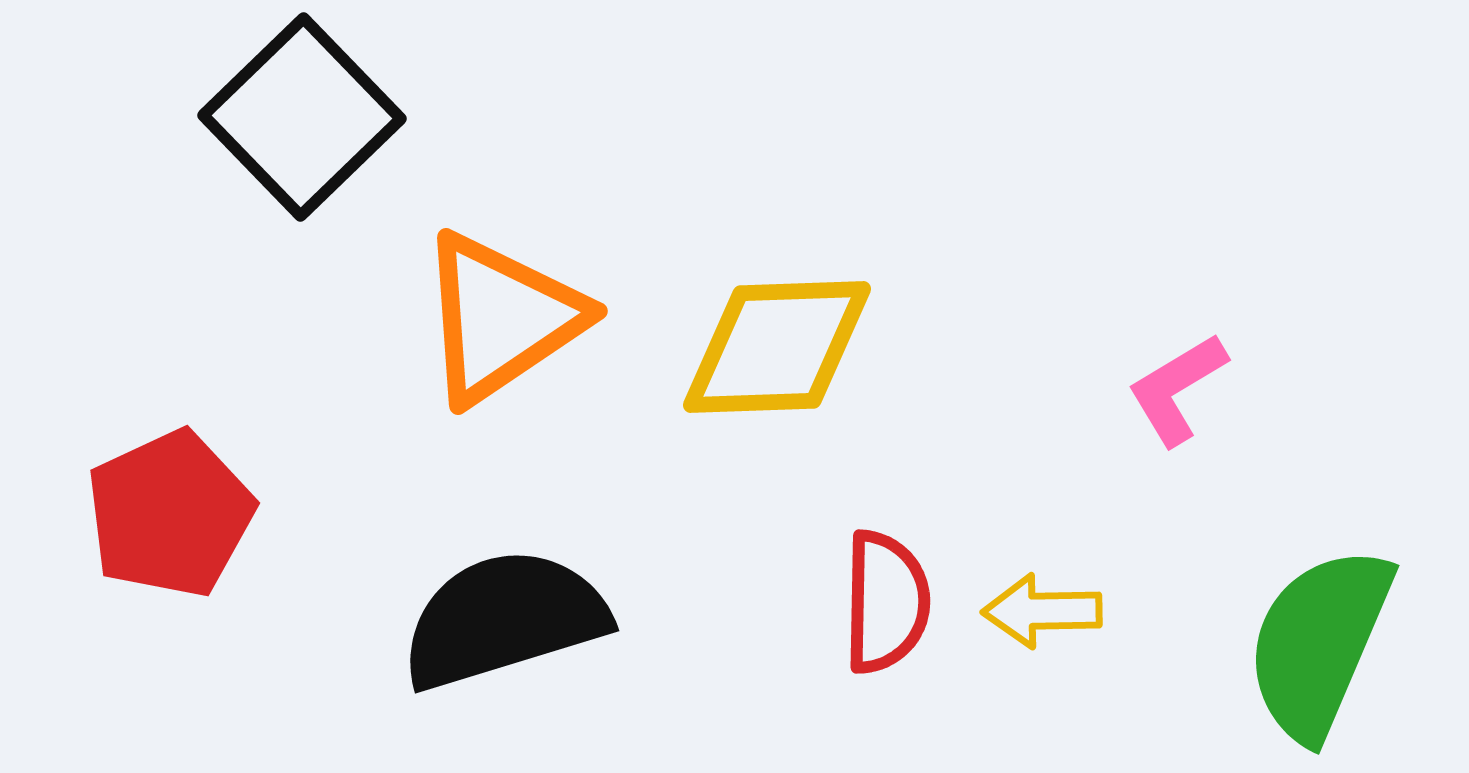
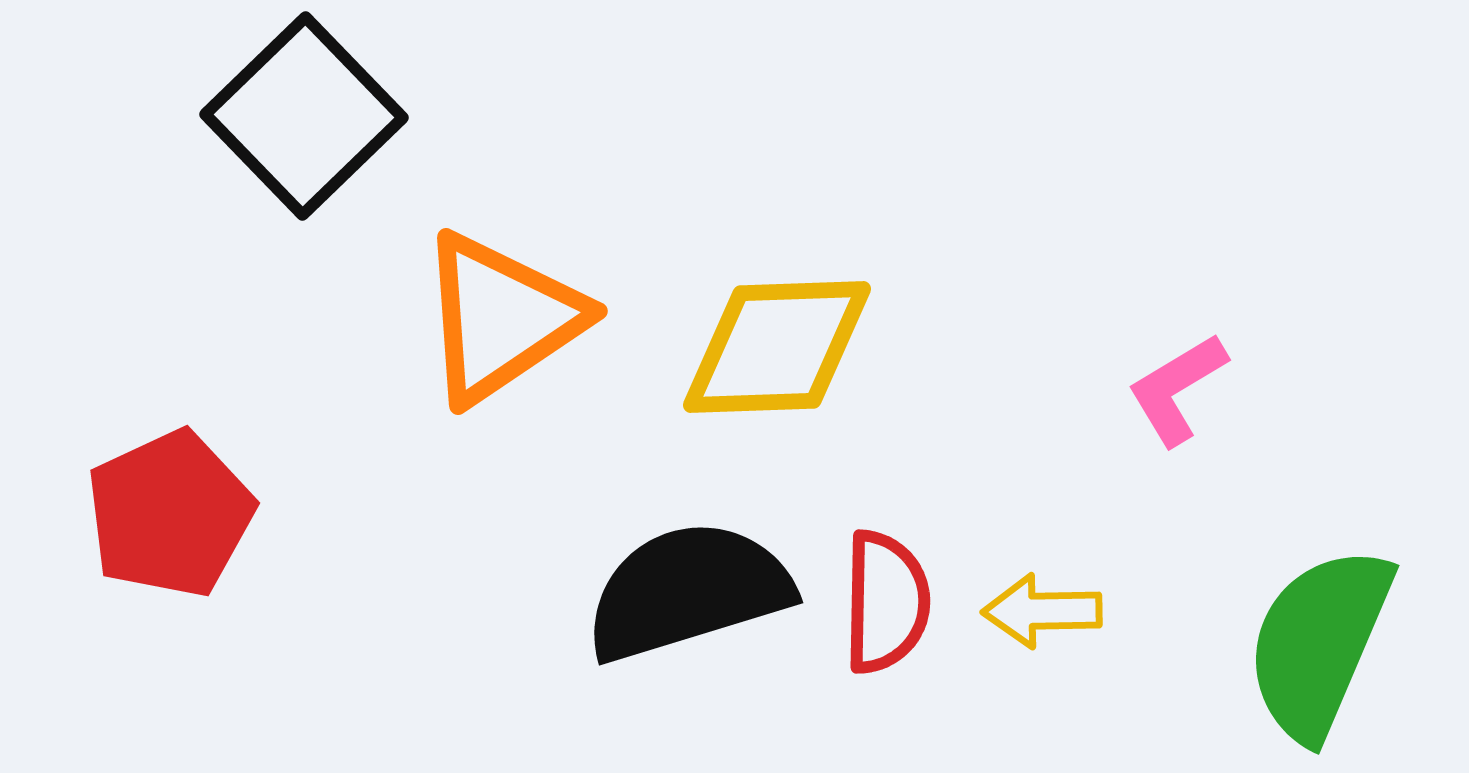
black square: moved 2 px right, 1 px up
black semicircle: moved 184 px right, 28 px up
